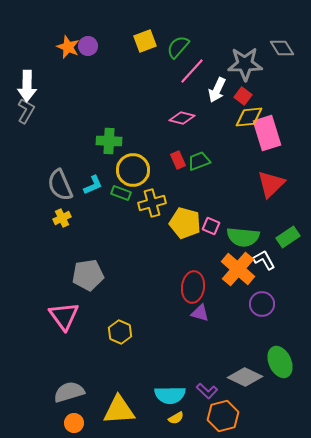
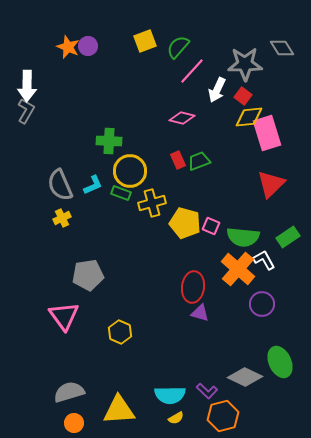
yellow circle at (133, 170): moved 3 px left, 1 px down
